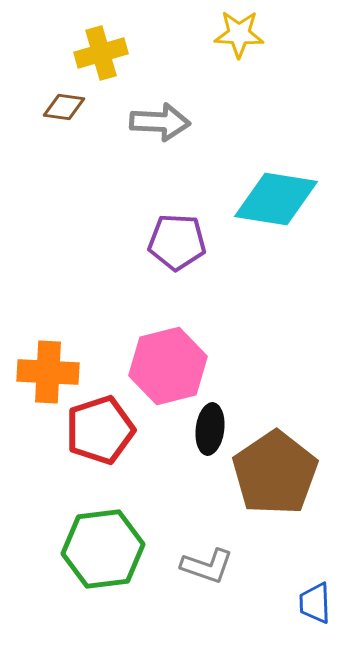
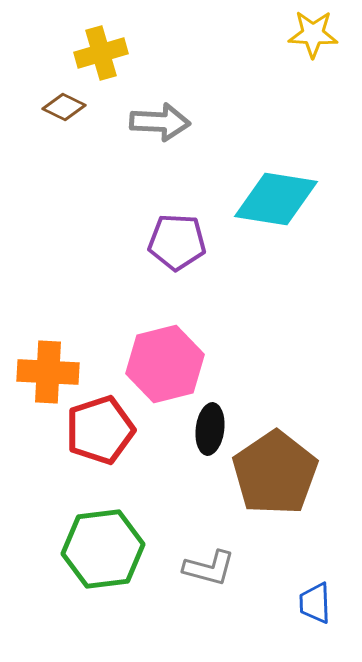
yellow star: moved 74 px right
brown diamond: rotated 18 degrees clockwise
pink hexagon: moved 3 px left, 2 px up
gray L-shape: moved 2 px right, 2 px down; rotated 4 degrees counterclockwise
